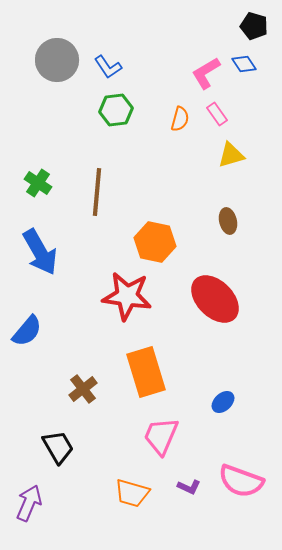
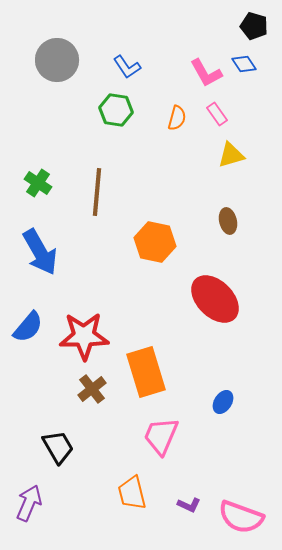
blue L-shape: moved 19 px right
pink L-shape: rotated 88 degrees counterclockwise
green hexagon: rotated 16 degrees clockwise
orange semicircle: moved 3 px left, 1 px up
red star: moved 43 px left, 40 px down; rotated 9 degrees counterclockwise
blue semicircle: moved 1 px right, 4 px up
brown cross: moved 9 px right
blue ellipse: rotated 15 degrees counterclockwise
pink semicircle: moved 36 px down
purple L-shape: moved 18 px down
orange trapezoid: rotated 60 degrees clockwise
